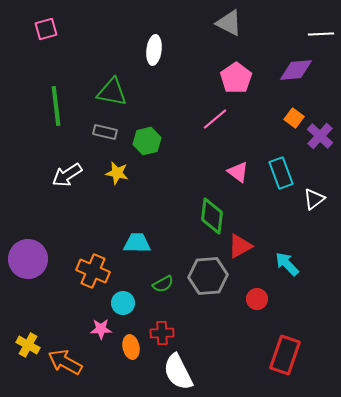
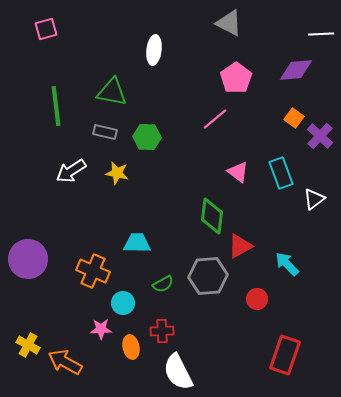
green hexagon: moved 4 px up; rotated 16 degrees clockwise
white arrow: moved 4 px right, 4 px up
red cross: moved 2 px up
